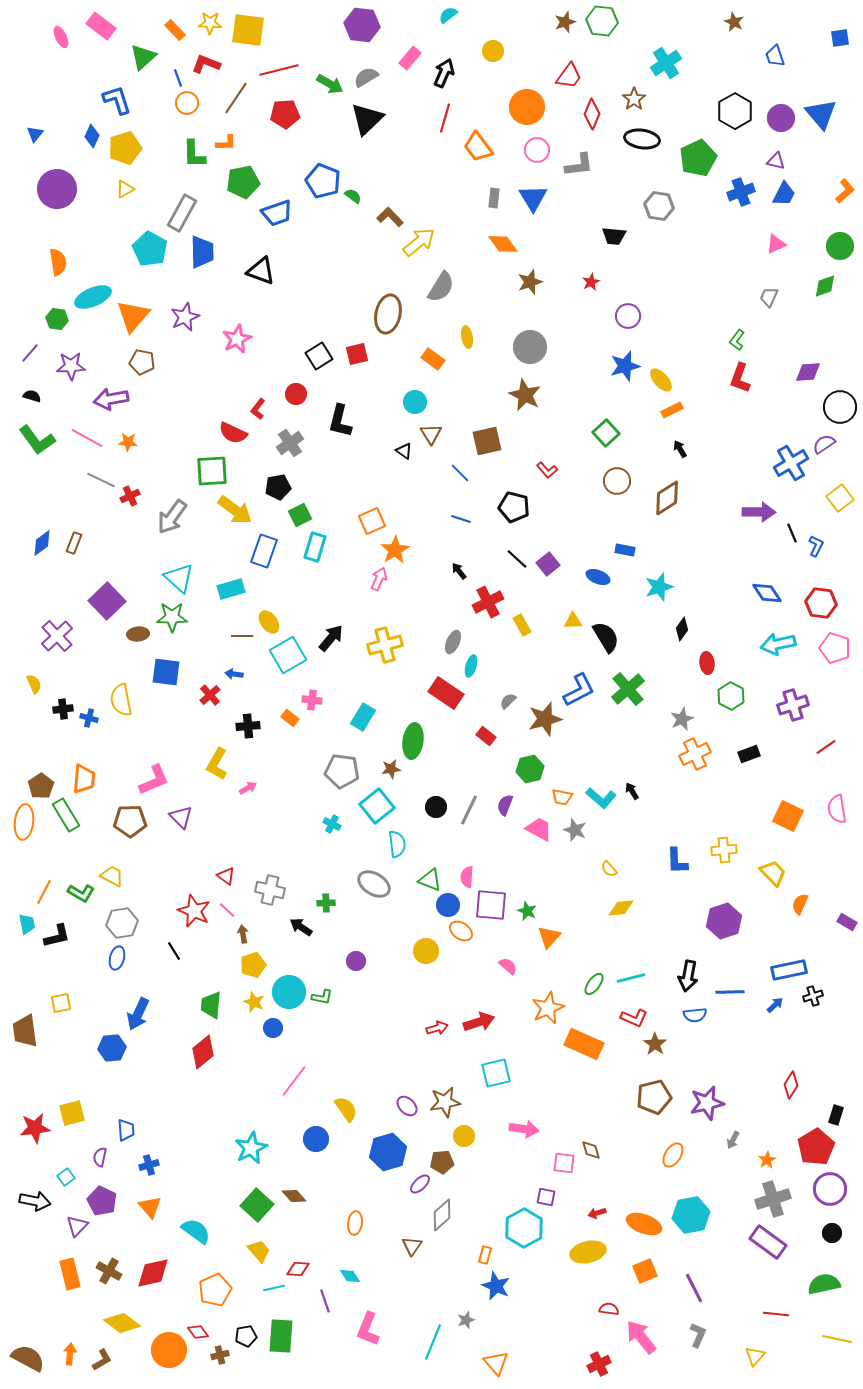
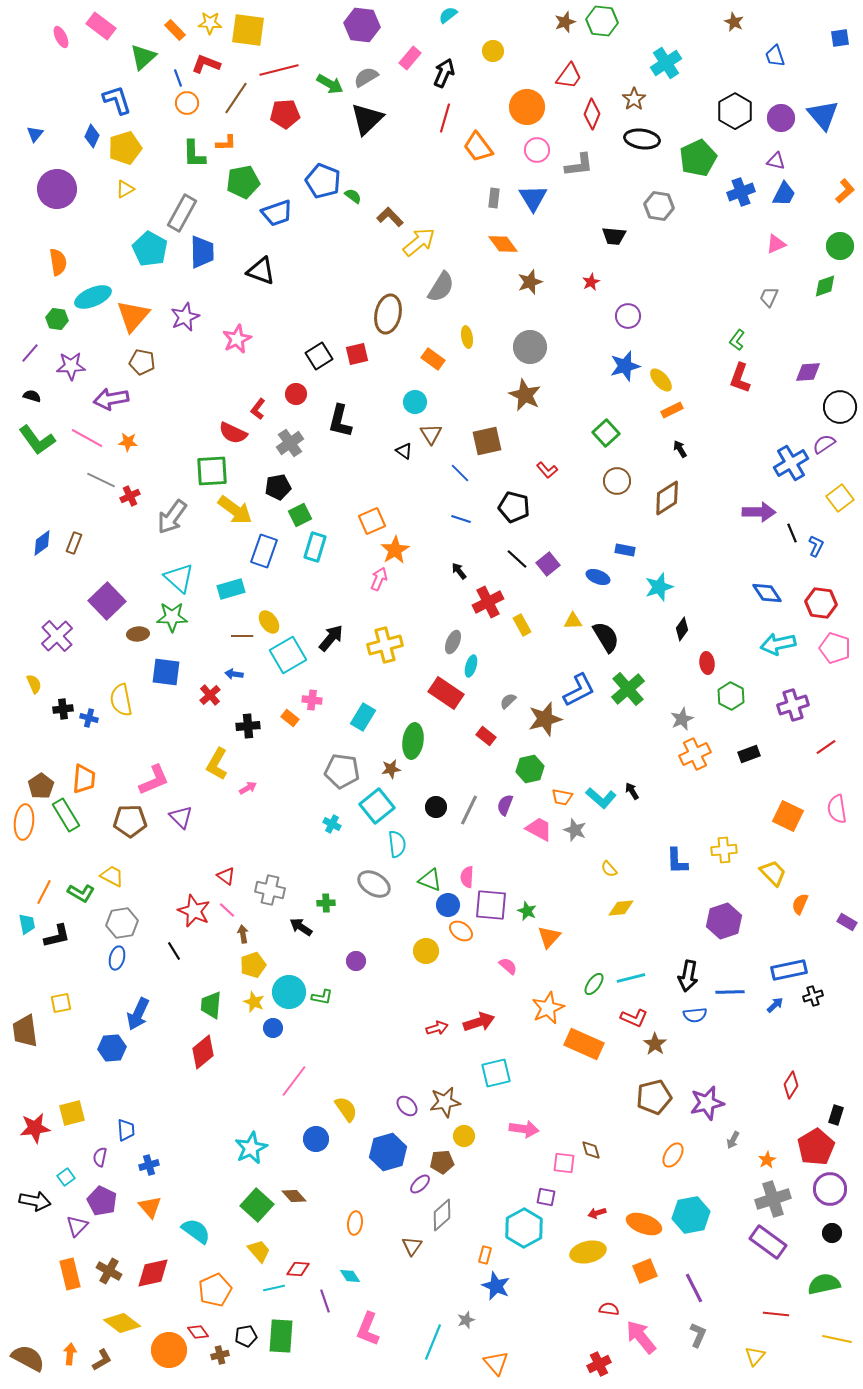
blue triangle at (821, 114): moved 2 px right, 1 px down
